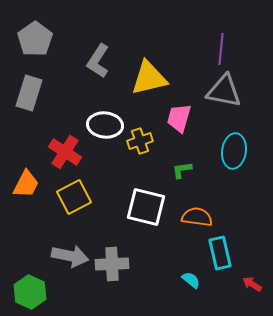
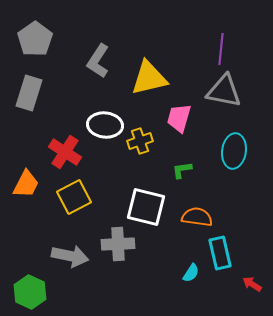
gray cross: moved 6 px right, 20 px up
cyan semicircle: moved 7 px up; rotated 84 degrees clockwise
